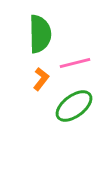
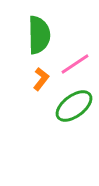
green semicircle: moved 1 px left, 1 px down
pink line: moved 1 px down; rotated 20 degrees counterclockwise
